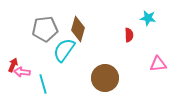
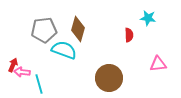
gray pentagon: moved 1 px left, 1 px down
cyan semicircle: rotated 75 degrees clockwise
brown circle: moved 4 px right
cyan line: moved 4 px left
